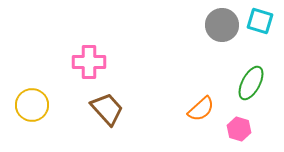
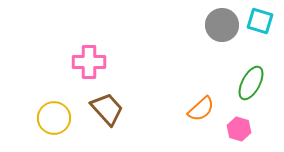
yellow circle: moved 22 px right, 13 px down
